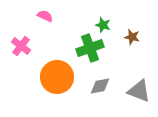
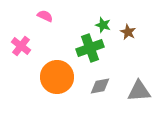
brown star: moved 4 px left, 5 px up; rotated 14 degrees clockwise
gray triangle: rotated 25 degrees counterclockwise
